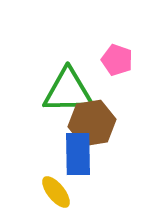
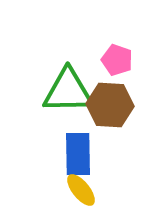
brown hexagon: moved 18 px right, 18 px up; rotated 12 degrees clockwise
yellow ellipse: moved 25 px right, 2 px up
